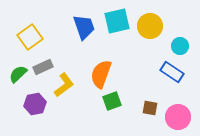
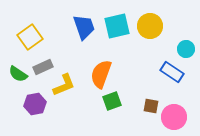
cyan square: moved 5 px down
cyan circle: moved 6 px right, 3 px down
green semicircle: rotated 102 degrees counterclockwise
yellow L-shape: rotated 15 degrees clockwise
brown square: moved 1 px right, 2 px up
pink circle: moved 4 px left
